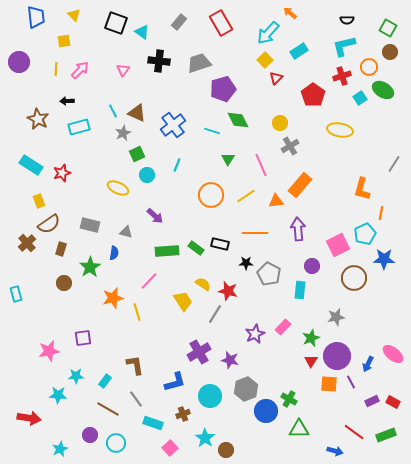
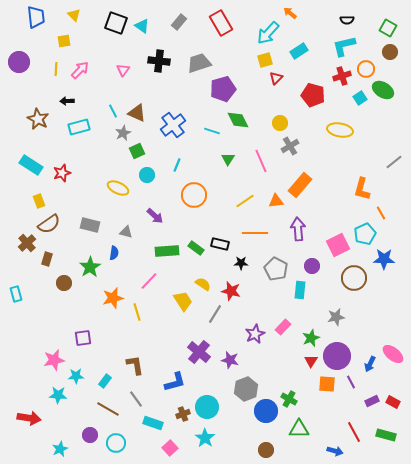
cyan triangle at (142, 32): moved 6 px up
yellow square at (265, 60): rotated 28 degrees clockwise
orange circle at (369, 67): moved 3 px left, 2 px down
red pentagon at (313, 95): rotated 20 degrees counterclockwise
green square at (137, 154): moved 3 px up
gray line at (394, 164): moved 2 px up; rotated 18 degrees clockwise
pink line at (261, 165): moved 4 px up
orange circle at (211, 195): moved 17 px left
yellow line at (246, 196): moved 1 px left, 5 px down
orange line at (381, 213): rotated 40 degrees counterclockwise
brown rectangle at (61, 249): moved 14 px left, 10 px down
black star at (246, 263): moved 5 px left
gray pentagon at (269, 274): moved 7 px right, 5 px up
red star at (228, 291): moved 3 px right
pink star at (49, 351): moved 5 px right, 9 px down
purple cross at (199, 352): rotated 20 degrees counterclockwise
blue arrow at (368, 364): moved 2 px right
orange square at (329, 384): moved 2 px left
cyan circle at (210, 396): moved 3 px left, 11 px down
red line at (354, 432): rotated 25 degrees clockwise
green rectangle at (386, 435): rotated 36 degrees clockwise
brown circle at (226, 450): moved 40 px right
